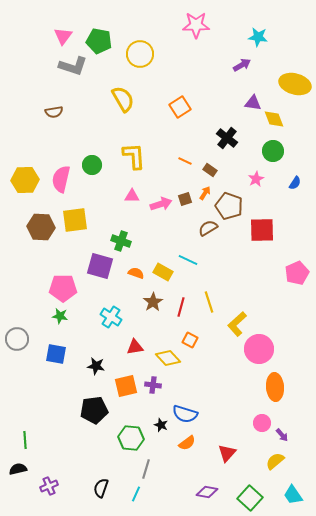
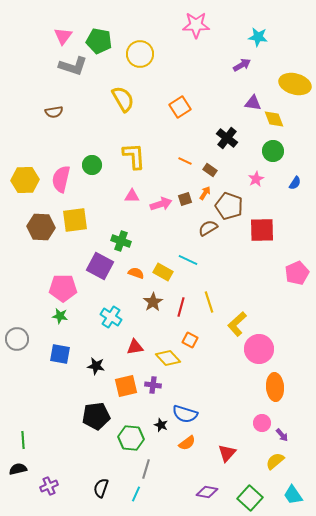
purple square at (100, 266): rotated 12 degrees clockwise
blue square at (56, 354): moved 4 px right
black pentagon at (94, 410): moved 2 px right, 6 px down
green line at (25, 440): moved 2 px left
